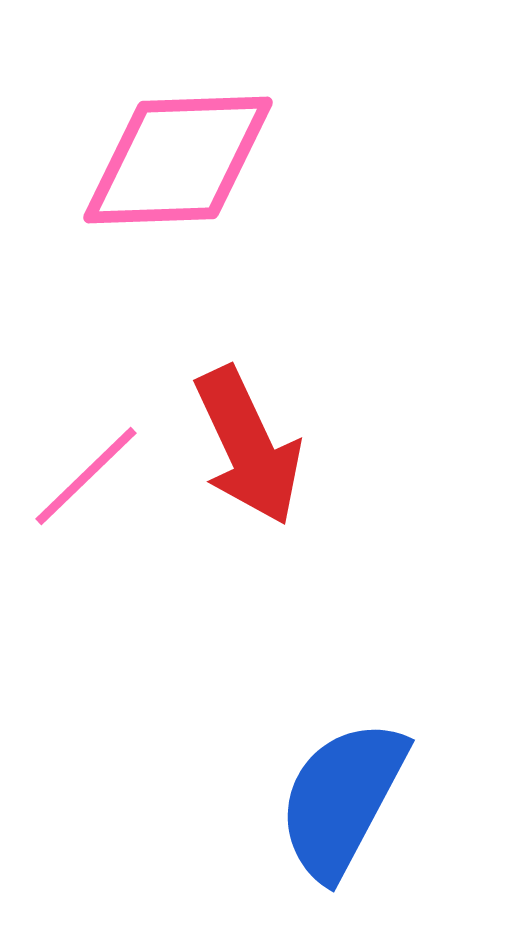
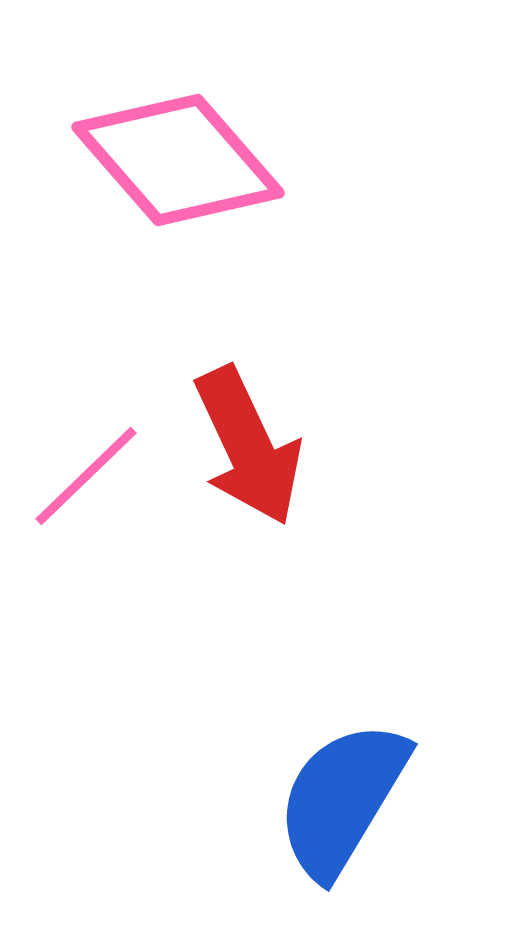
pink diamond: rotated 51 degrees clockwise
blue semicircle: rotated 3 degrees clockwise
